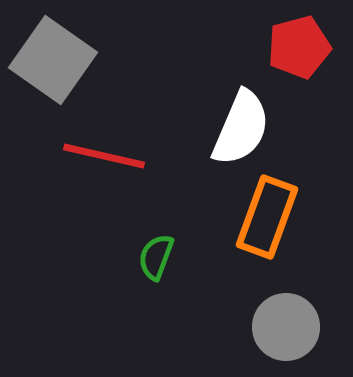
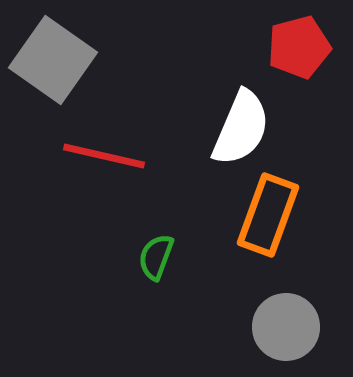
orange rectangle: moved 1 px right, 2 px up
